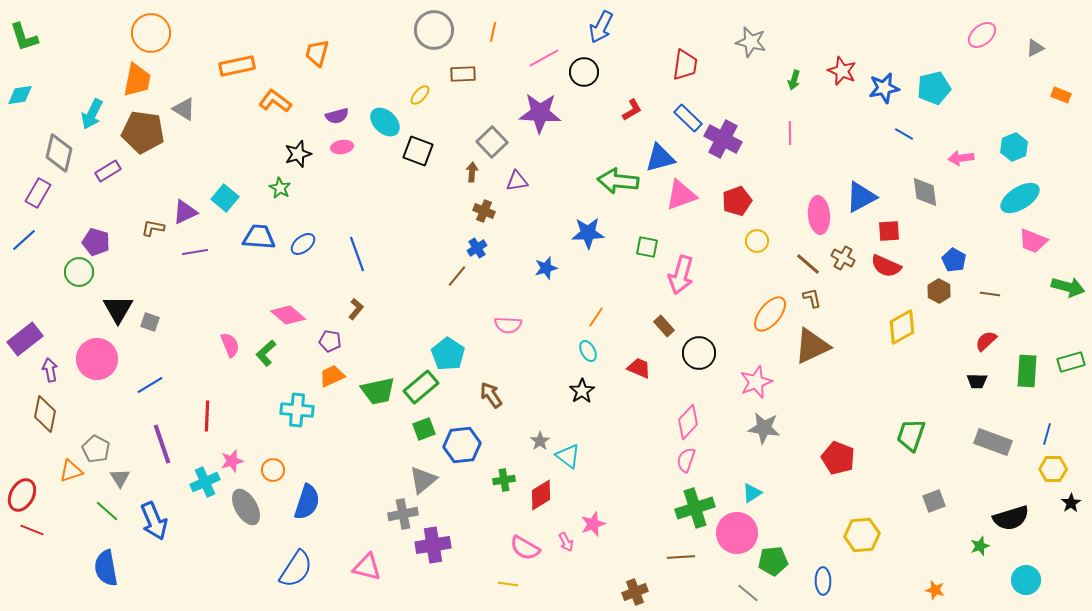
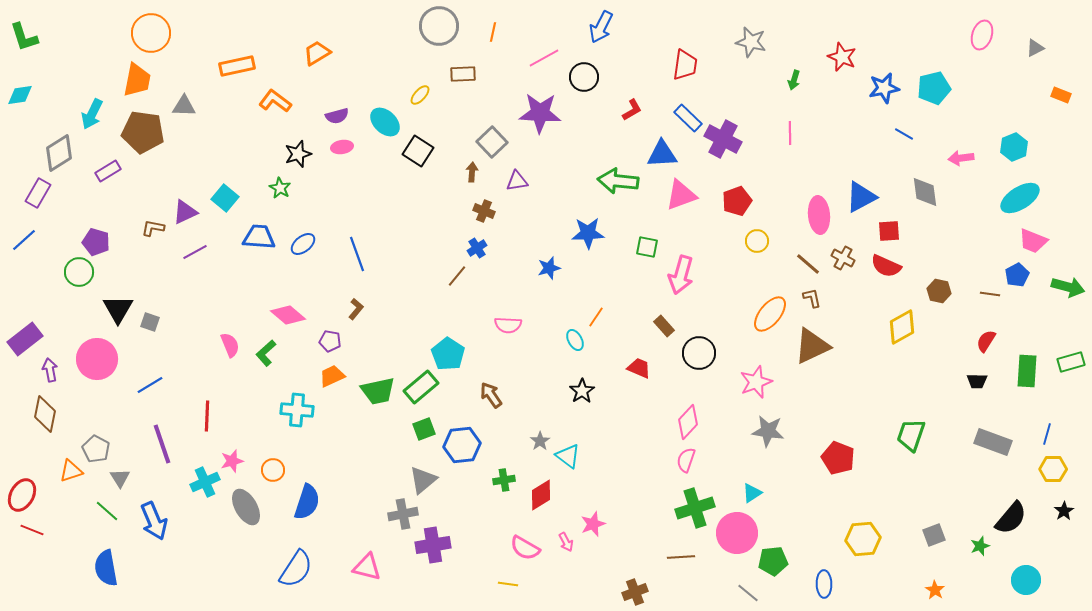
gray circle at (434, 30): moved 5 px right, 4 px up
pink ellipse at (982, 35): rotated 32 degrees counterclockwise
orange trapezoid at (317, 53): rotated 44 degrees clockwise
red star at (842, 71): moved 14 px up
black circle at (584, 72): moved 5 px down
gray triangle at (184, 109): moved 3 px up; rotated 30 degrees counterclockwise
black square at (418, 151): rotated 12 degrees clockwise
gray diamond at (59, 153): rotated 45 degrees clockwise
blue triangle at (660, 158): moved 2 px right, 4 px up; rotated 12 degrees clockwise
purple line at (195, 252): rotated 20 degrees counterclockwise
blue pentagon at (954, 260): moved 63 px right, 15 px down; rotated 15 degrees clockwise
blue star at (546, 268): moved 3 px right
brown hexagon at (939, 291): rotated 15 degrees counterclockwise
red semicircle at (986, 341): rotated 15 degrees counterclockwise
cyan ellipse at (588, 351): moved 13 px left, 11 px up
gray star at (764, 428): moved 4 px right, 3 px down
gray square at (934, 501): moved 34 px down
black star at (1071, 503): moved 7 px left, 8 px down
black semicircle at (1011, 518): rotated 33 degrees counterclockwise
yellow hexagon at (862, 535): moved 1 px right, 4 px down
blue ellipse at (823, 581): moved 1 px right, 3 px down
orange star at (935, 590): rotated 18 degrees clockwise
